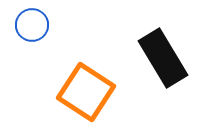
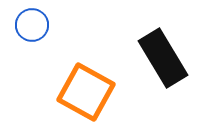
orange square: rotated 4 degrees counterclockwise
